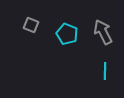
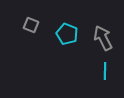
gray arrow: moved 6 px down
